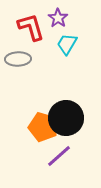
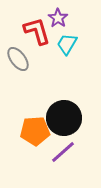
red L-shape: moved 6 px right, 4 px down
gray ellipse: rotated 55 degrees clockwise
black circle: moved 2 px left
orange pentagon: moved 8 px left, 4 px down; rotated 20 degrees counterclockwise
purple line: moved 4 px right, 4 px up
